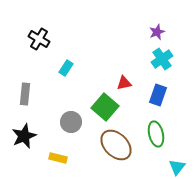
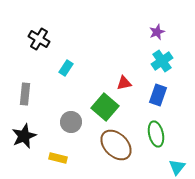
cyan cross: moved 2 px down
